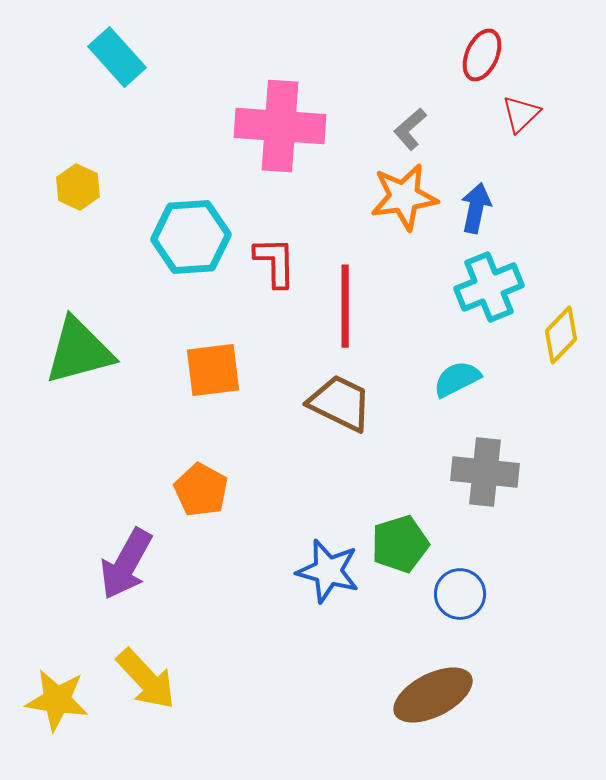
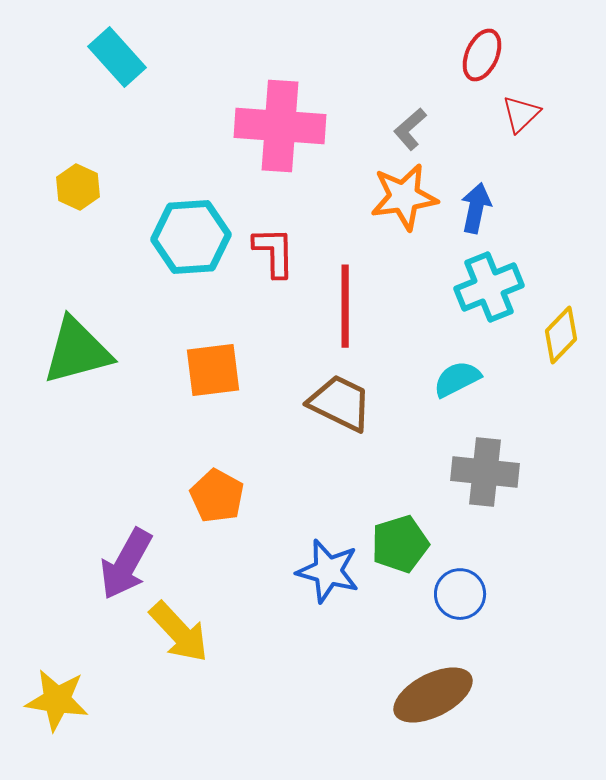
red L-shape: moved 1 px left, 10 px up
green triangle: moved 2 px left
orange pentagon: moved 16 px right, 6 px down
yellow arrow: moved 33 px right, 47 px up
